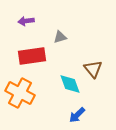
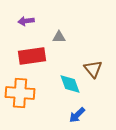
gray triangle: moved 1 px left; rotated 16 degrees clockwise
orange cross: rotated 24 degrees counterclockwise
